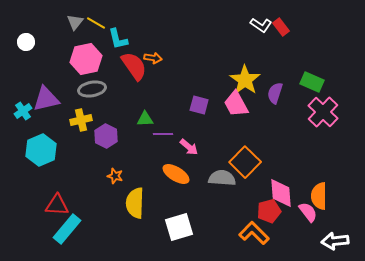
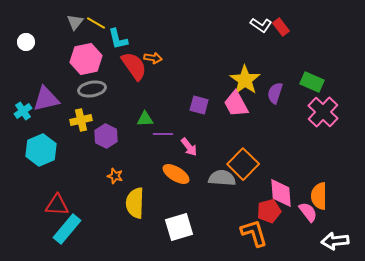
pink arrow: rotated 12 degrees clockwise
orange square: moved 2 px left, 2 px down
orange L-shape: rotated 28 degrees clockwise
